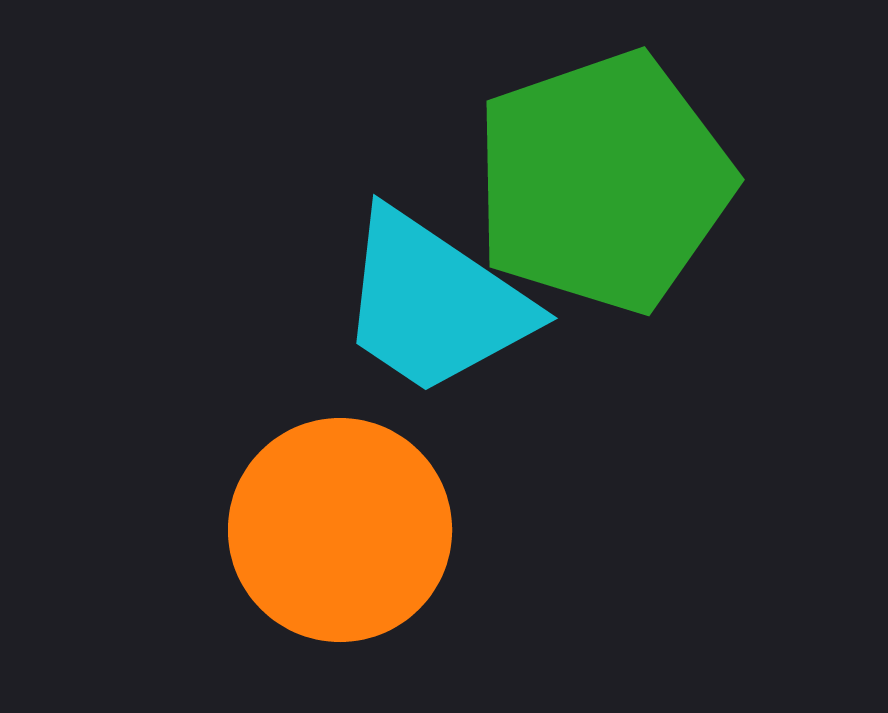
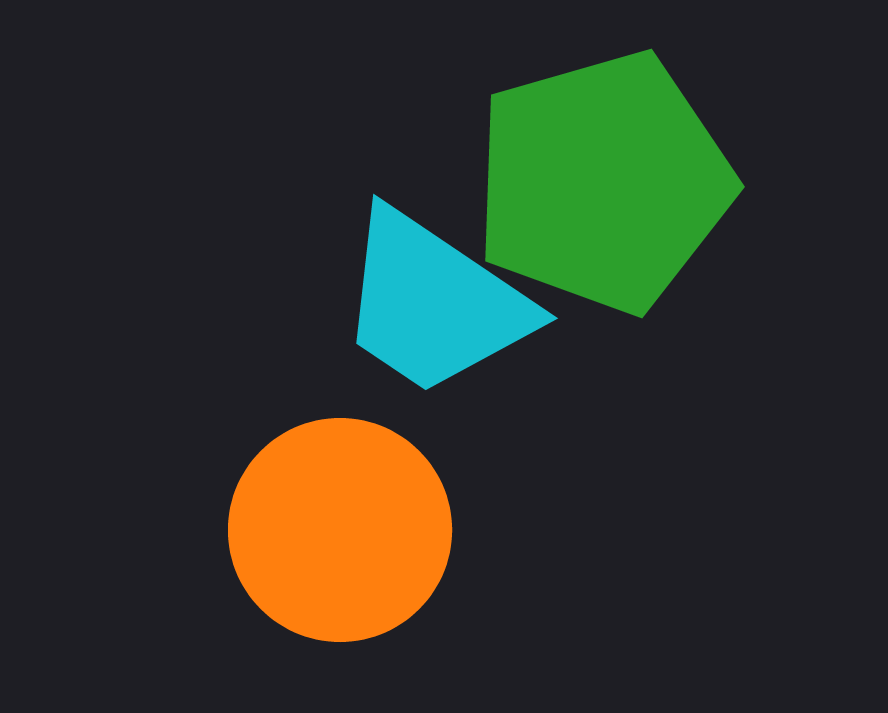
green pentagon: rotated 3 degrees clockwise
